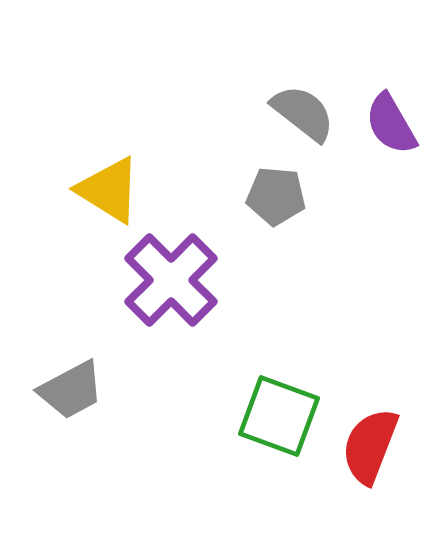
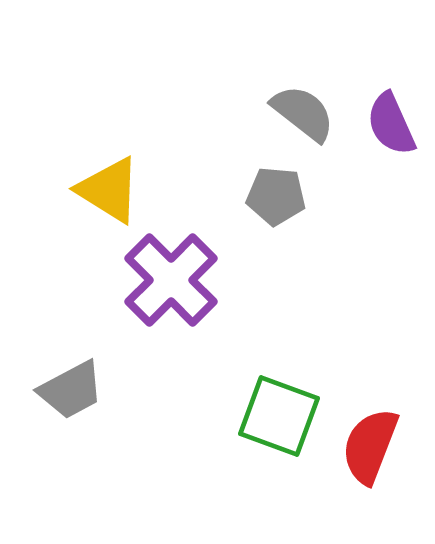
purple semicircle: rotated 6 degrees clockwise
